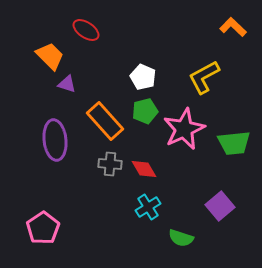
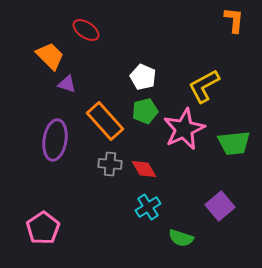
orange L-shape: moved 1 px right, 7 px up; rotated 52 degrees clockwise
yellow L-shape: moved 9 px down
purple ellipse: rotated 15 degrees clockwise
